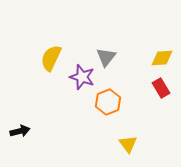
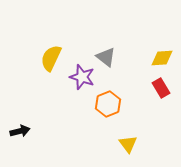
gray triangle: rotated 30 degrees counterclockwise
orange hexagon: moved 2 px down
